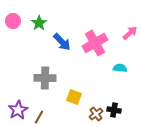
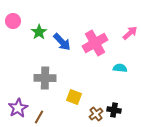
green star: moved 9 px down
purple star: moved 2 px up
